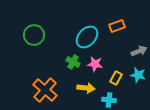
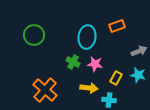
cyan ellipse: rotated 35 degrees counterclockwise
yellow arrow: moved 3 px right
